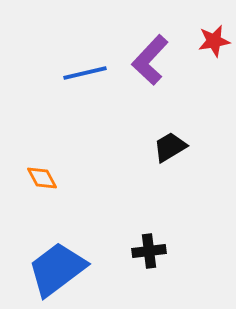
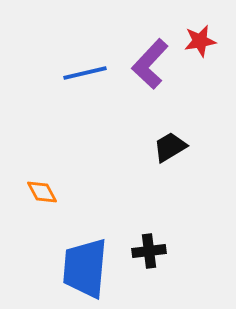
red star: moved 14 px left
purple L-shape: moved 4 px down
orange diamond: moved 14 px down
blue trapezoid: moved 28 px right, 1 px up; rotated 48 degrees counterclockwise
